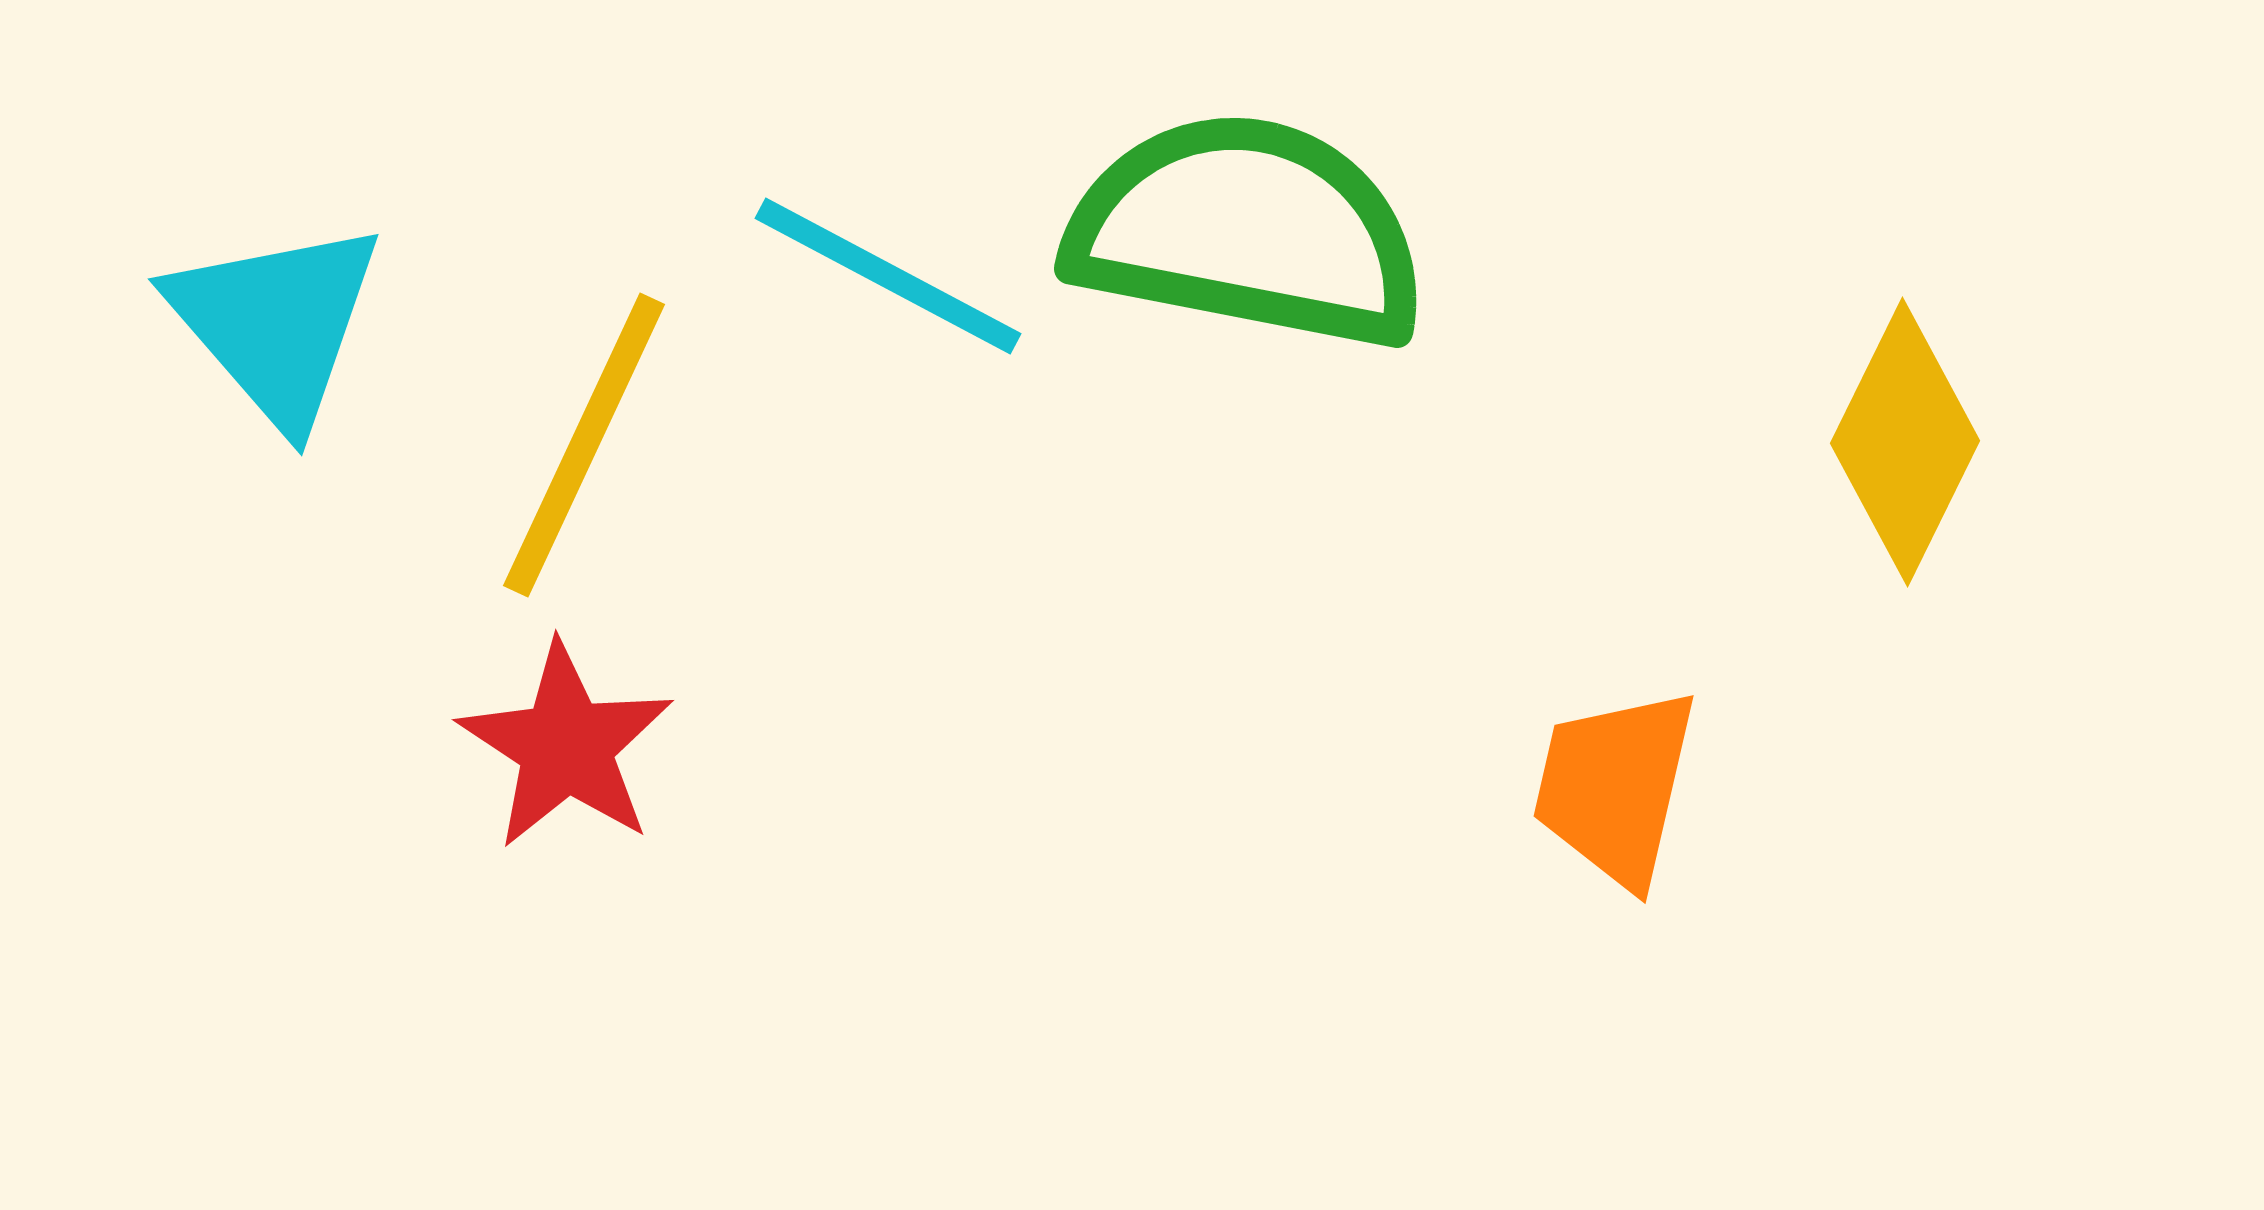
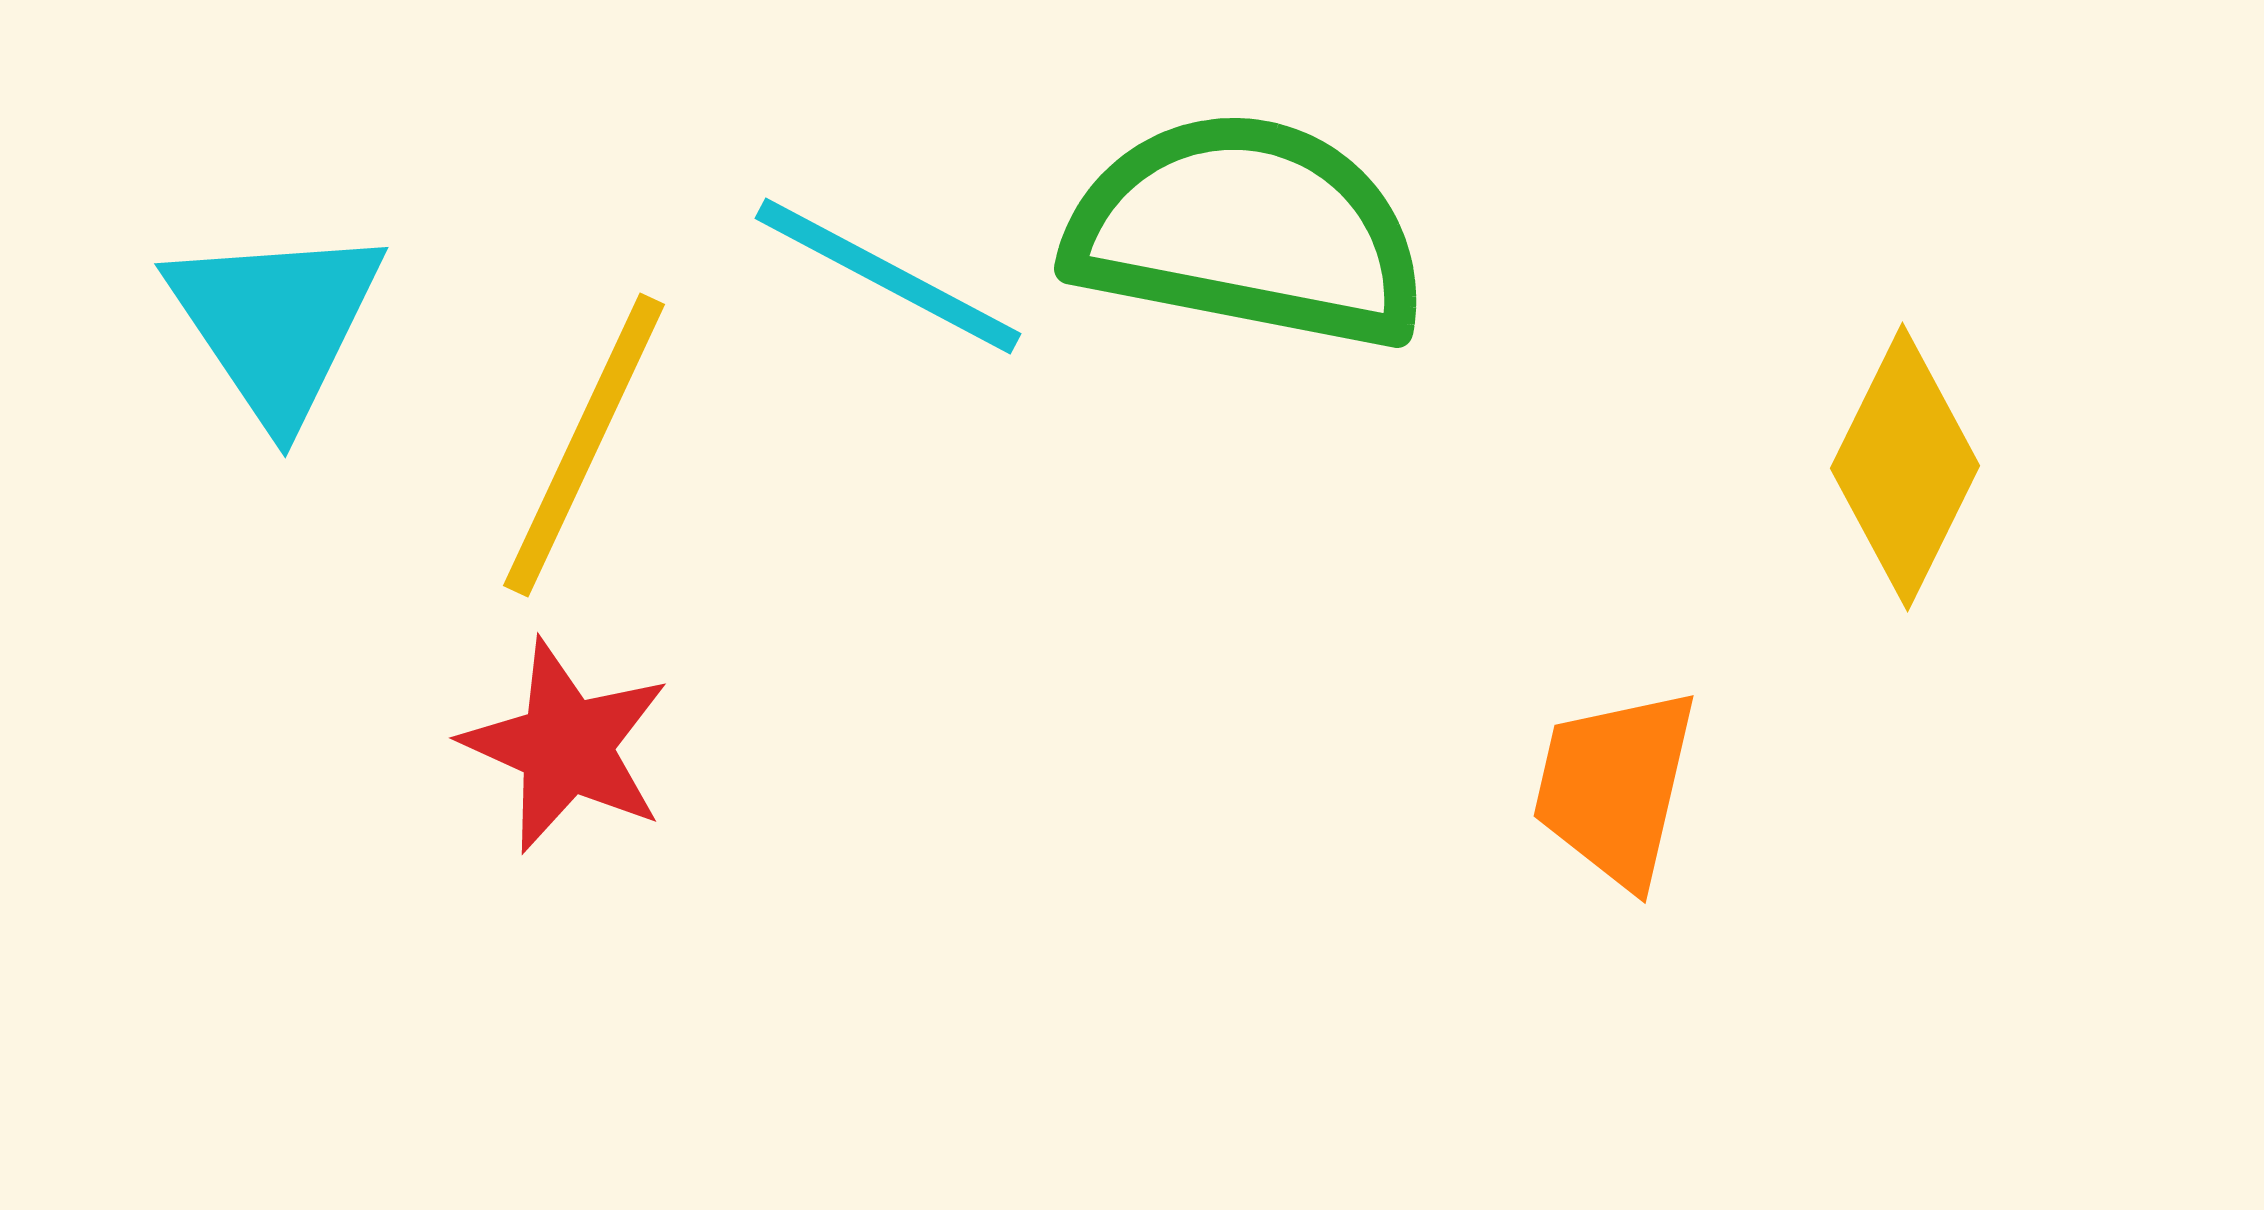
cyan triangle: rotated 7 degrees clockwise
yellow diamond: moved 25 px down
red star: rotated 9 degrees counterclockwise
